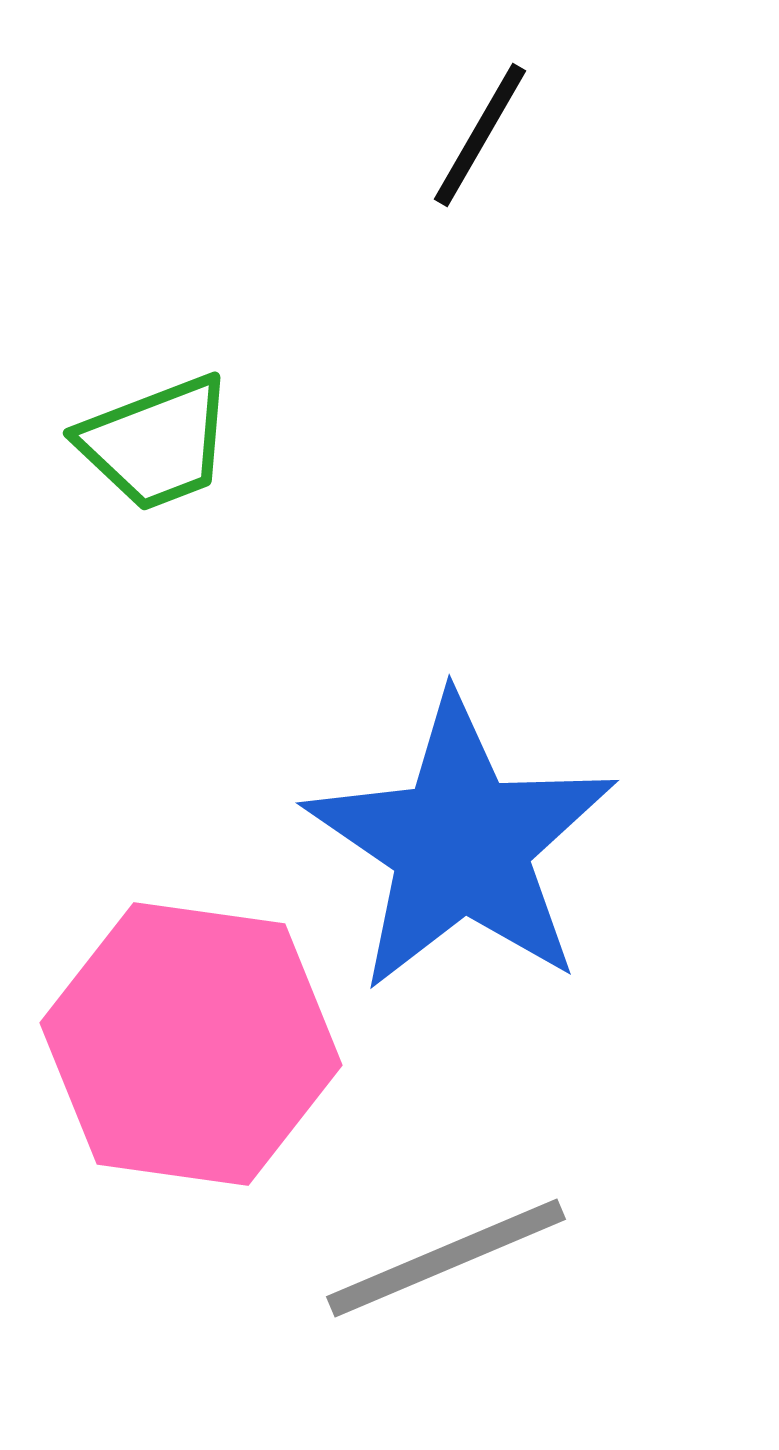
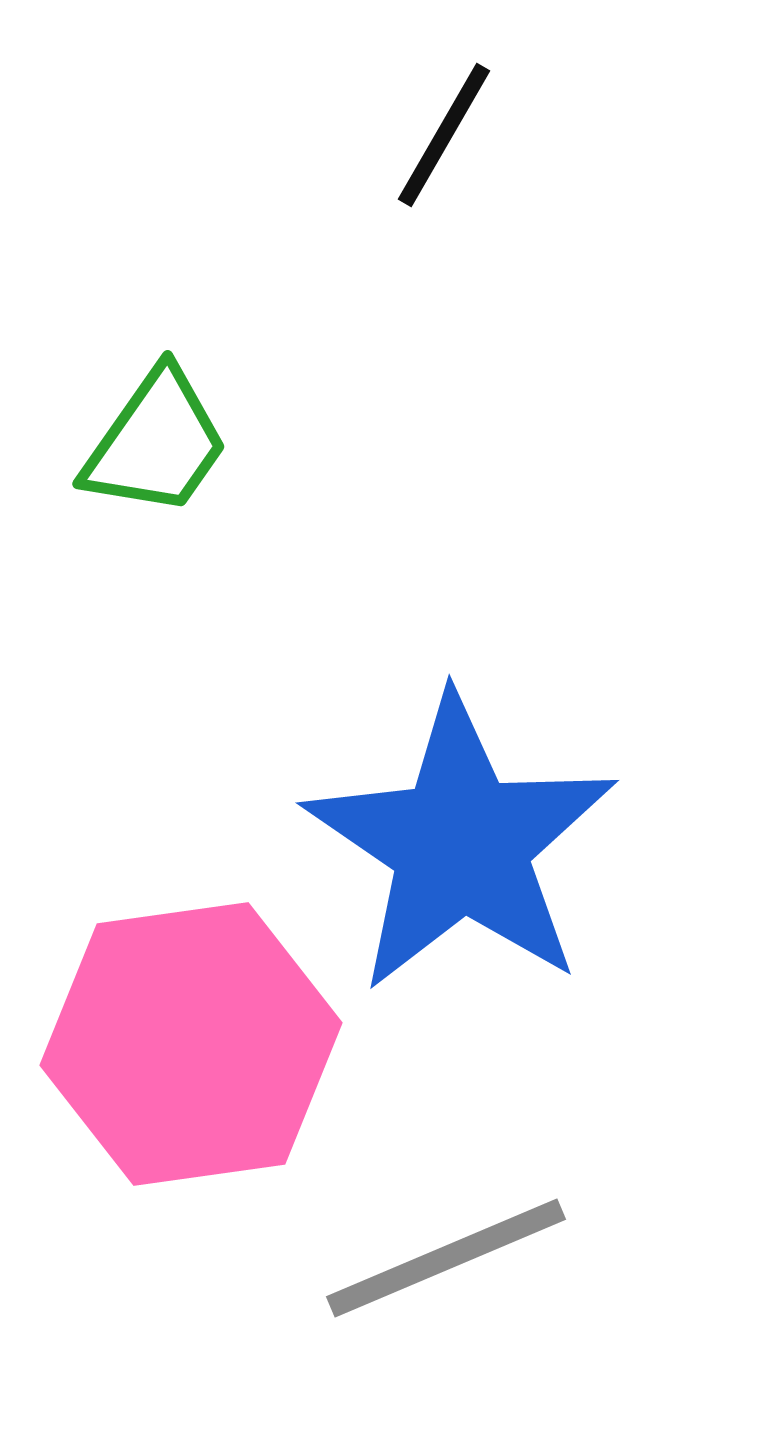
black line: moved 36 px left
green trapezoid: rotated 34 degrees counterclockwise
pink hexagon: rotated 16 degrees counterclockwise
